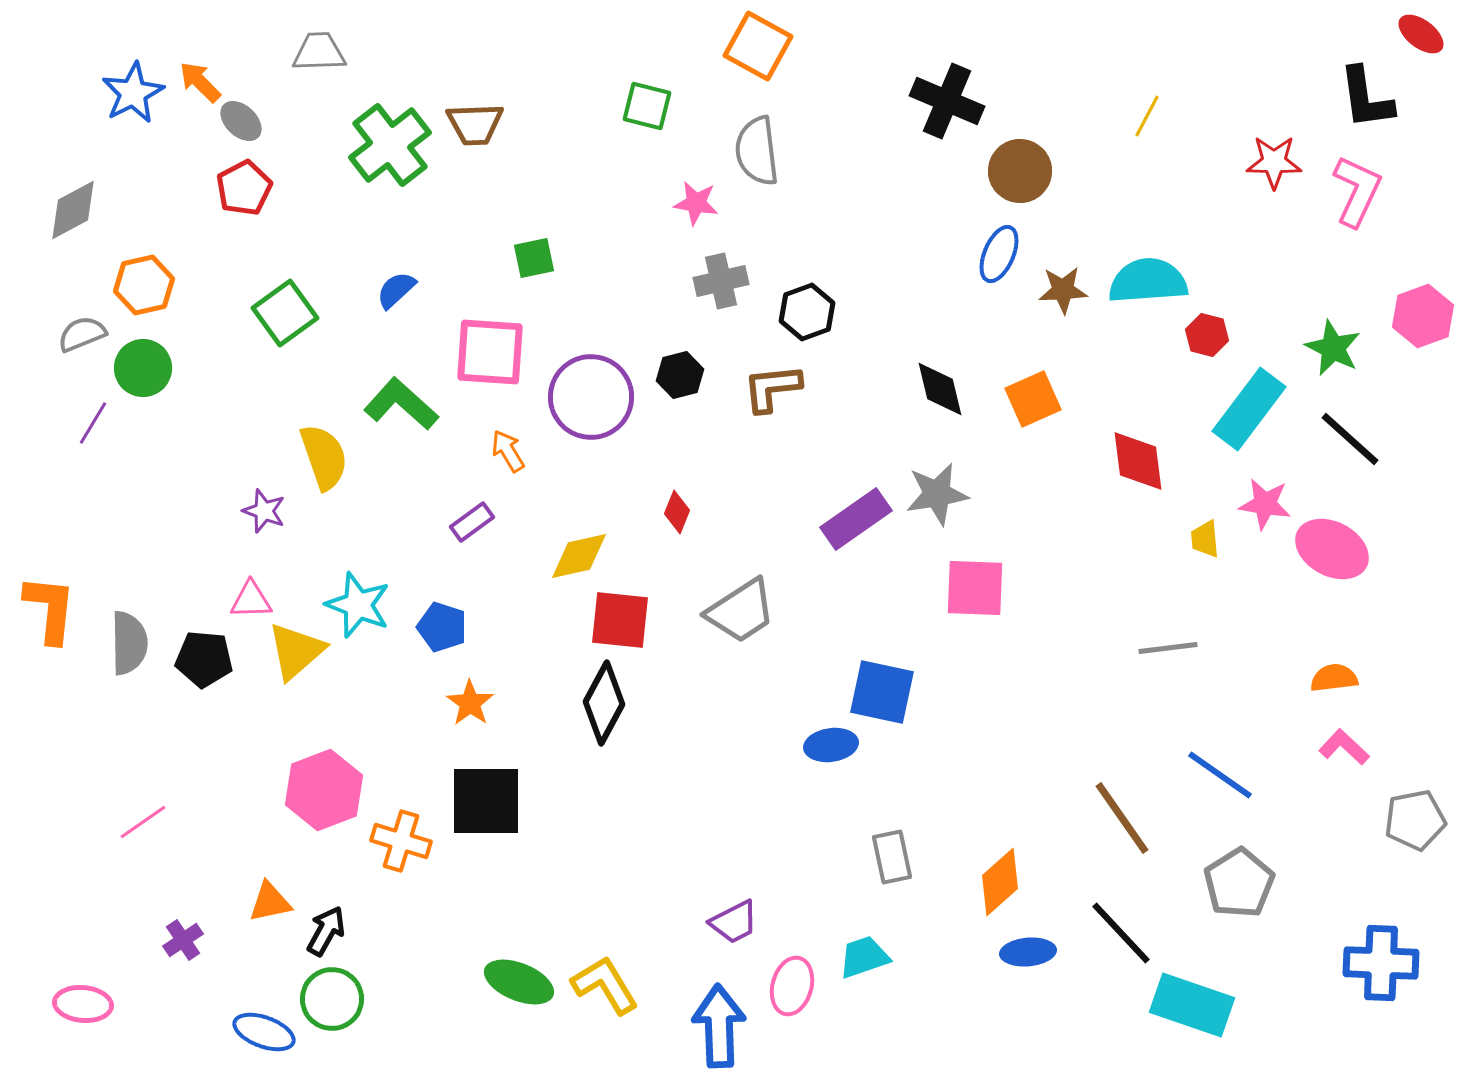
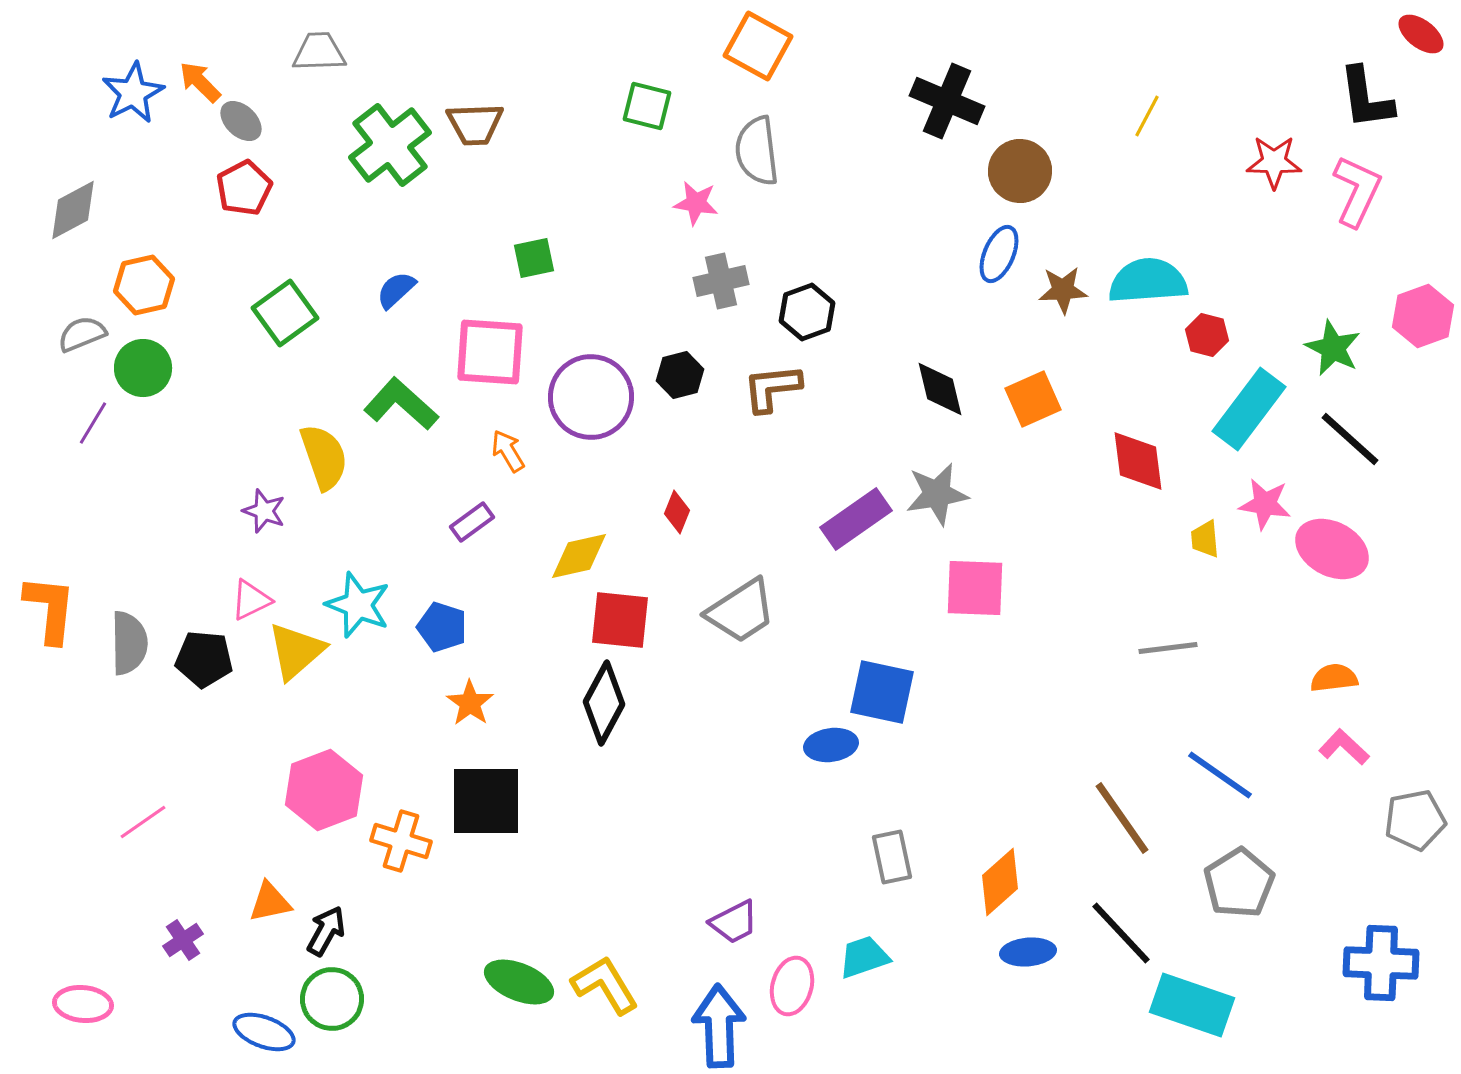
pink triangle at (251, 600): rotated 24 degrees counterclockwise
